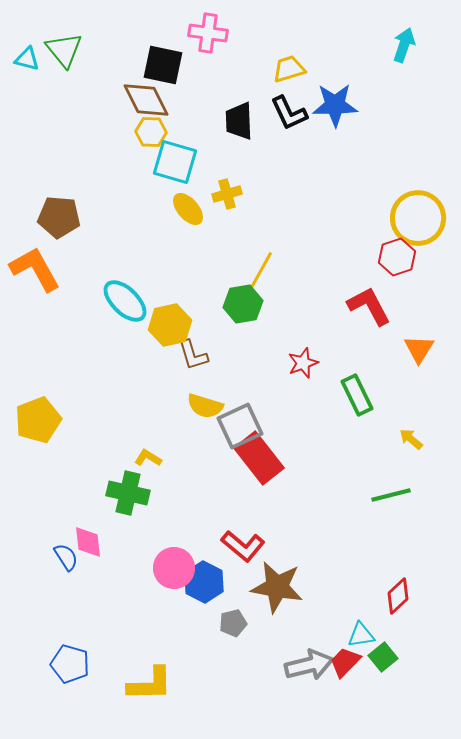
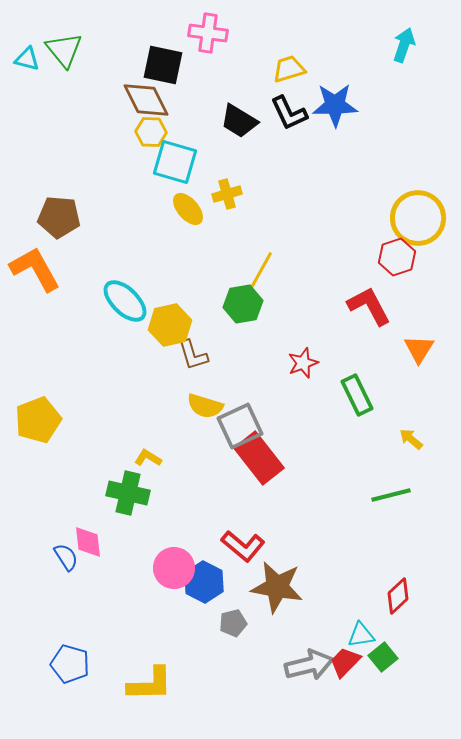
black trapezoid at (239, 121): rotated 57 degrees counterclockwise
